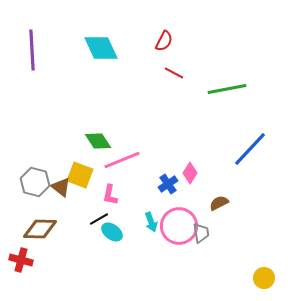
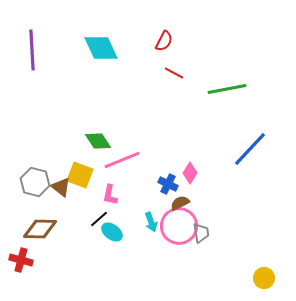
blue cross: rotated 30 degrees counterclockwise
brown semicircle: moved 39 px left
black line: rotated 12 degrees counterclockwise
